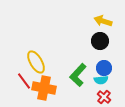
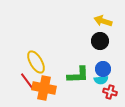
blue circle: moved 1 px left, 1 px down
green L-shape: rotated 135 degrees counterclockwise
red line: moved 3 px right
red cross: moved 6 px right, 5 px up; rotated 24 degrees counterclockwise
